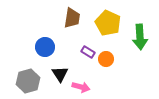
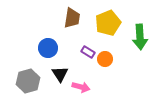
yellow pentagon: rotated 25 degrees clockwise
blue circle: moved 3 px right, 1 px down
orange circle: moved 1 px left
